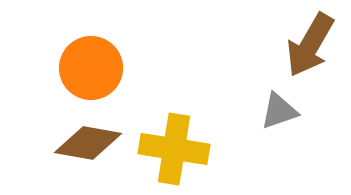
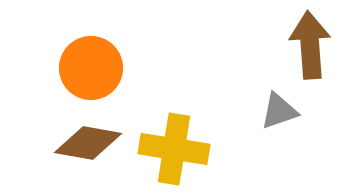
brown arrow: rotated 146 degrees clockwise
